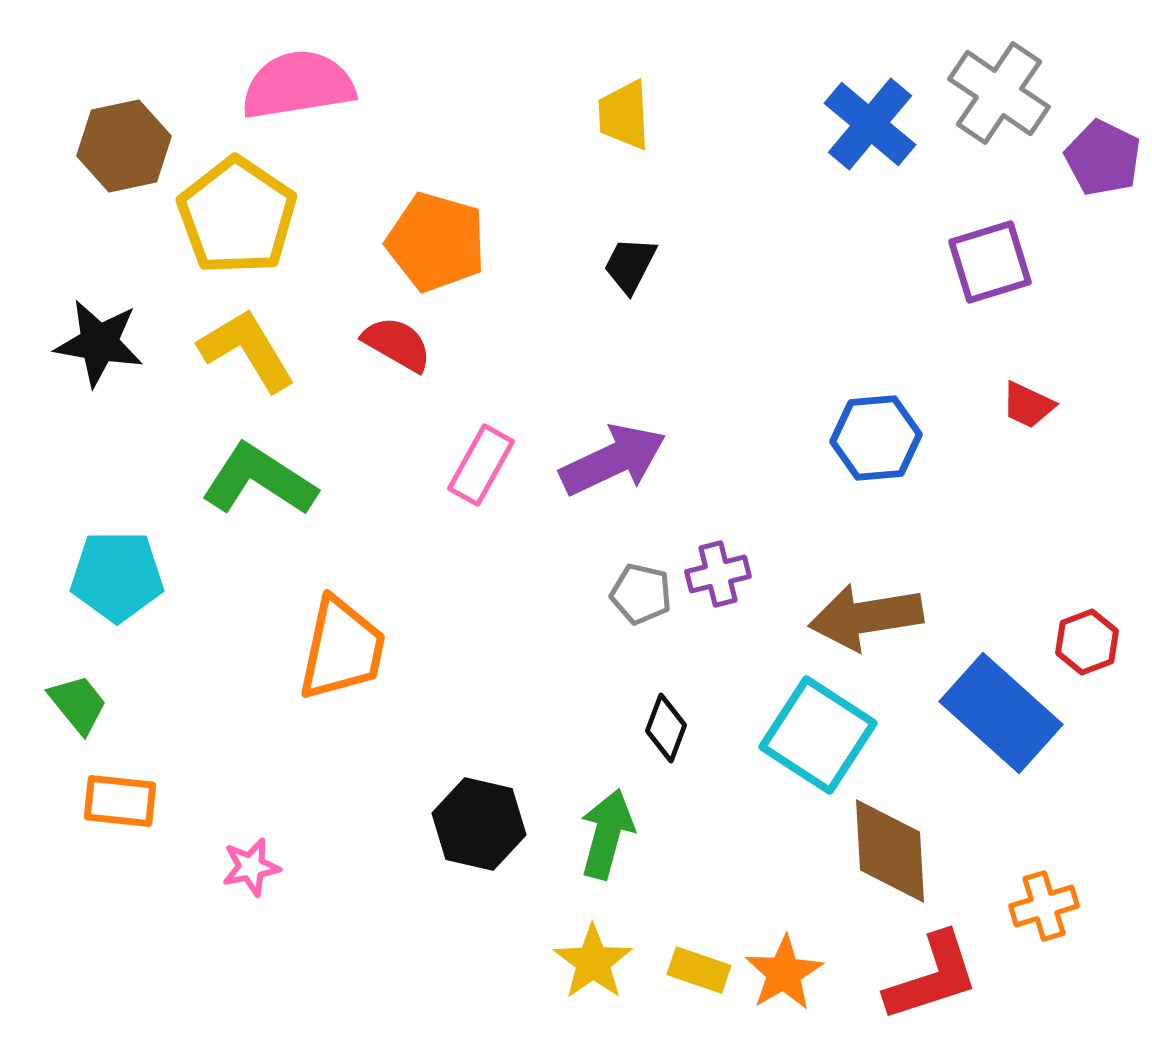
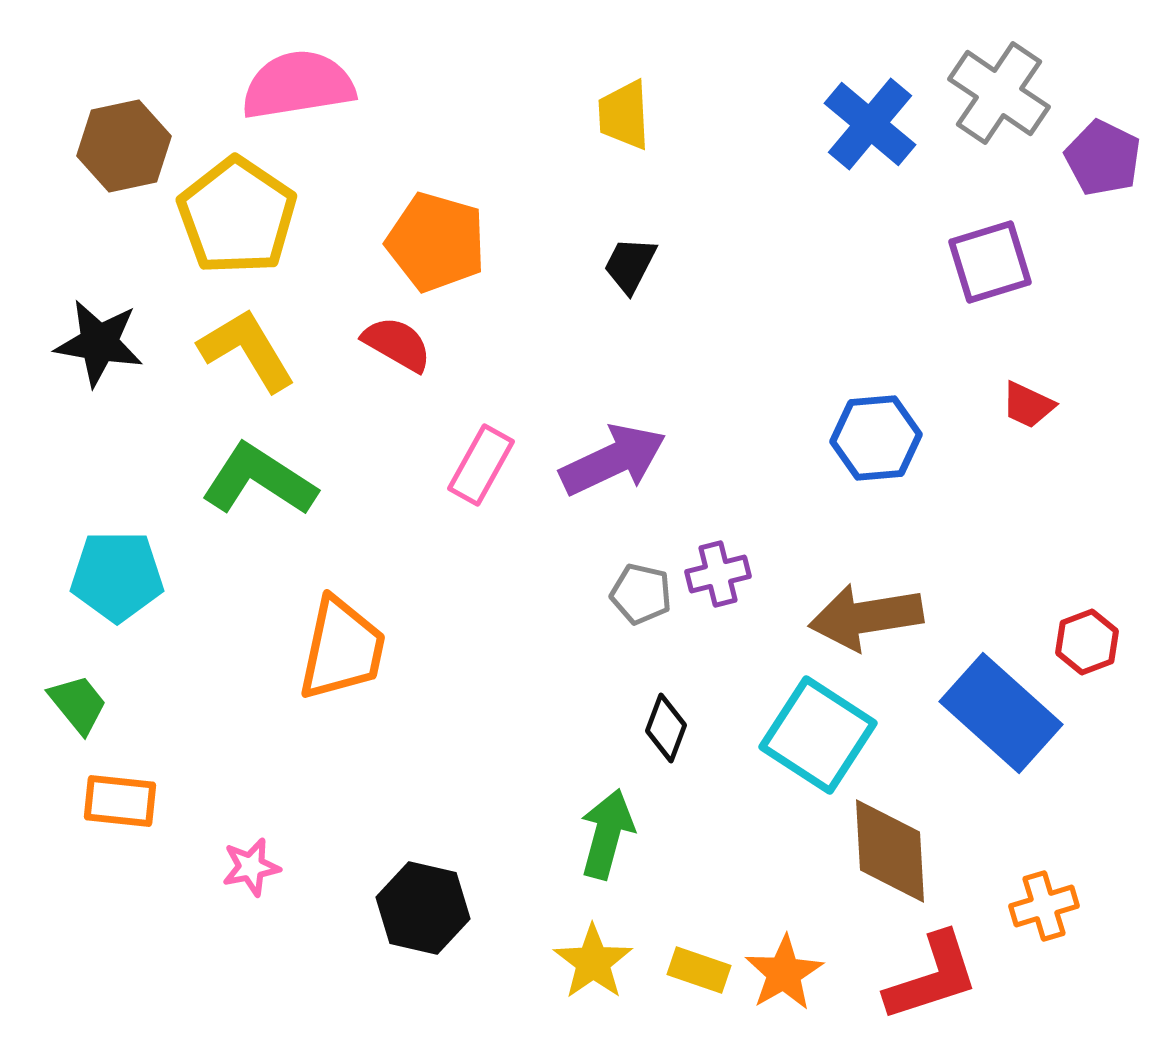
black hexagon: moved 56 px left, 84 px down
